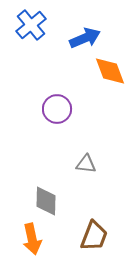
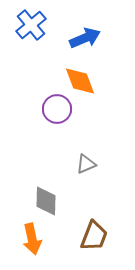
orange diamond: moved 30 px left, 10 px down
gray triangle: rotated 30 degrees counterclockwise
